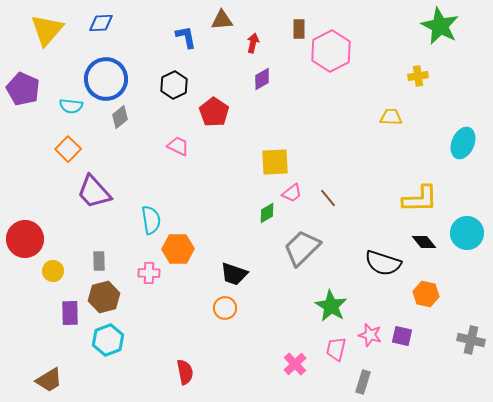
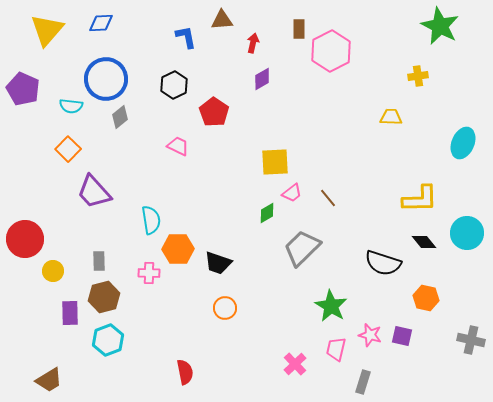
black trapezoid at (234, 274): moved 16 px left, 11 px up
orange hexagon at (426, 294): moved 4 px down
